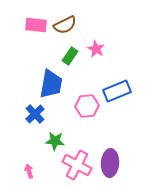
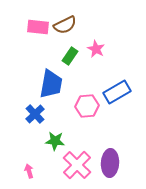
pink rectangle: moved 2 px right, 2 px down
blue rectangle: moved 1 px down; rotated 8 degrees counterclockwise
pink cross: rotated 16 degrees clockwise
